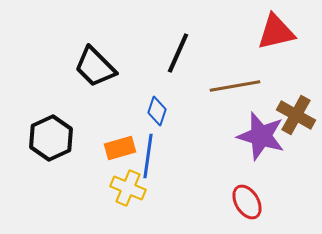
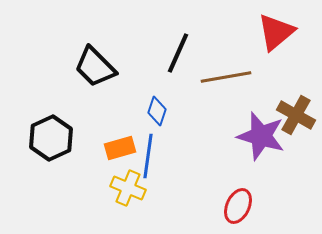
red triangle: rotated 27 degrees counterclockwise
brown line: moved 9 px left, 9 px up
red ellipse: moved 9 px left, 4 px down; rotated 56 degrees clockwise
